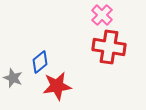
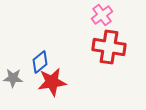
pink cross: rotated 10 degrees clockwise
gray star: rotated 18 degrees counterclockwise
red star: moved 5 px left, 4 px up
